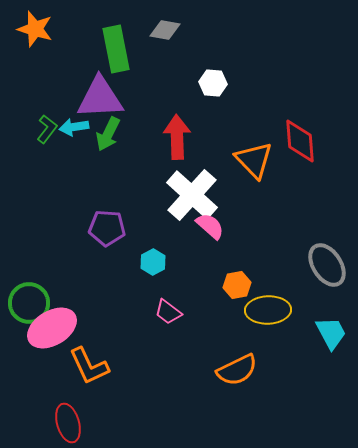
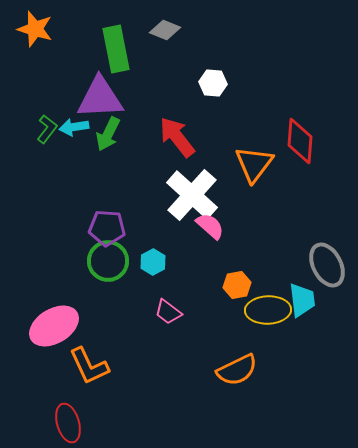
gray diamond: rotated 12 degrees clockwise
red arrow: rotated 36 degrees counterclockwise
red diamond: rotated 9 degrees clockwise
orange triangle: moved 4 px down; rotated 21 degrees clockwise
gray ellipse: rotated 6 degrees clockwise
green circle: moved 79 px right, 42 px up
pink ellipse: moved 2 px right, 2 px up
cyan trapezoid: moved 29 px left, 33 px up; rotated 21 degrees clockwise
